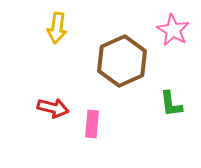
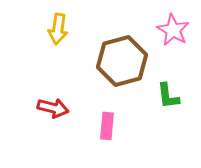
yellow arrow: moved 1 px right, 1 px down
brown hexagon: rotated 9 degrees clockwise
green L-shape: moved 3 px left, 8 px up
pink rectangle: moved 15 px right, 2 px down
